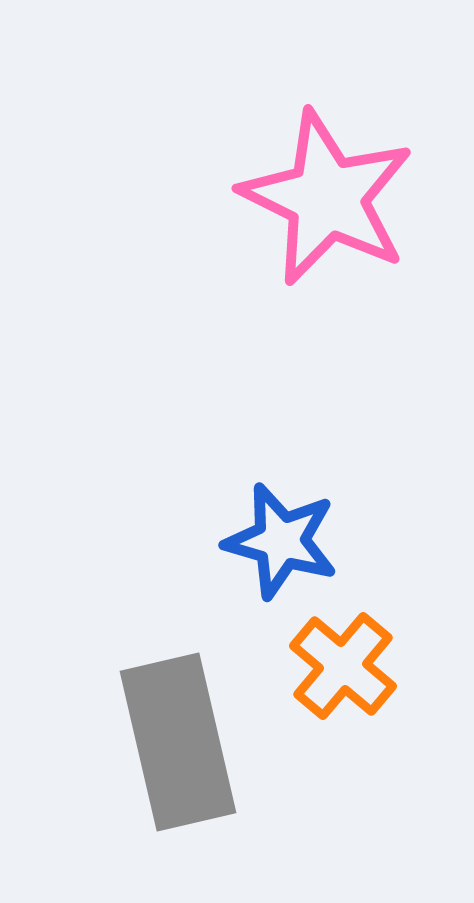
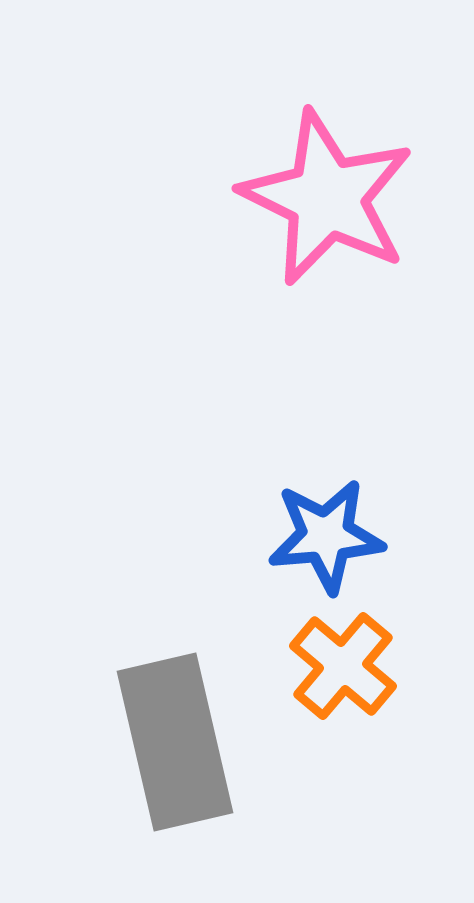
blue star: moved 45 px right, 5 px up; rotated 21 degrees counterclockwise
gray rectangle: moved 3 px left
